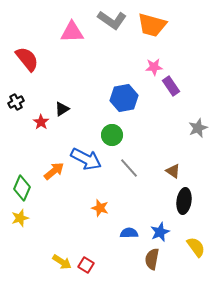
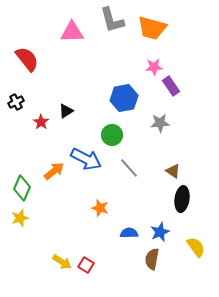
gray L-shape: rotated 40 degrees clockwise
orange trapezoid: moved 3 px down
black triangle: moved 4 px right, 2 px down
gray star: moved 38 px left, 5 px up; rotated 18 degrees clockwise
black ellipse: moved 2 px left, 2 px up
